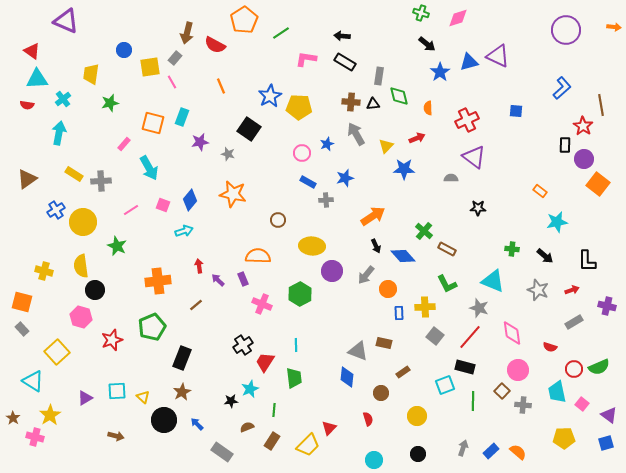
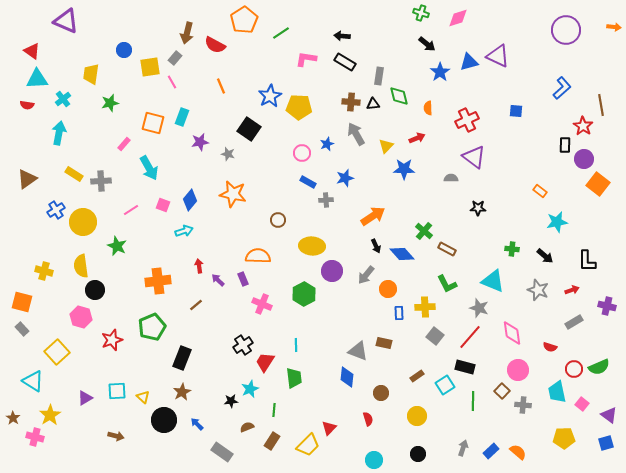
blue diamond at (403, 256): moved 1 px left, 2 px up
green hexagon at (300, 294): moved 4 px right
brown rectangle at (403, 372): moved 14 px right, 4 px down
cyan square at (445, 385): rotated 12 degrees counterclockwise
